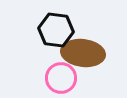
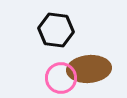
brown ellipse: moved 6 px right, 16 px down; rotated 12 degrees counterclockwise
